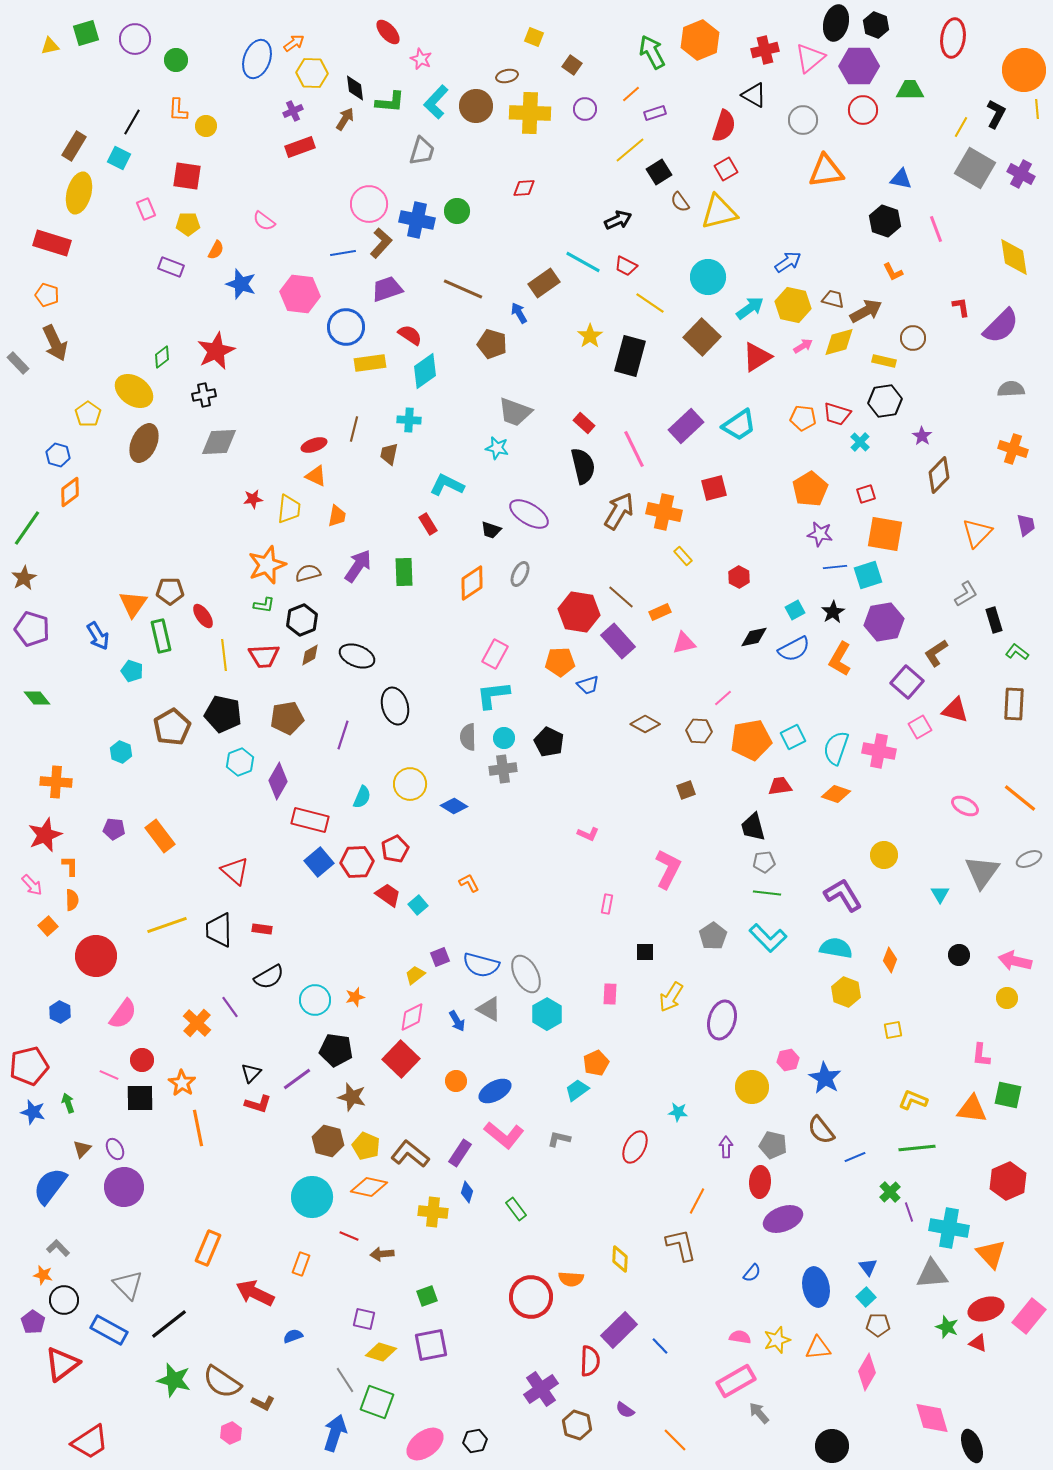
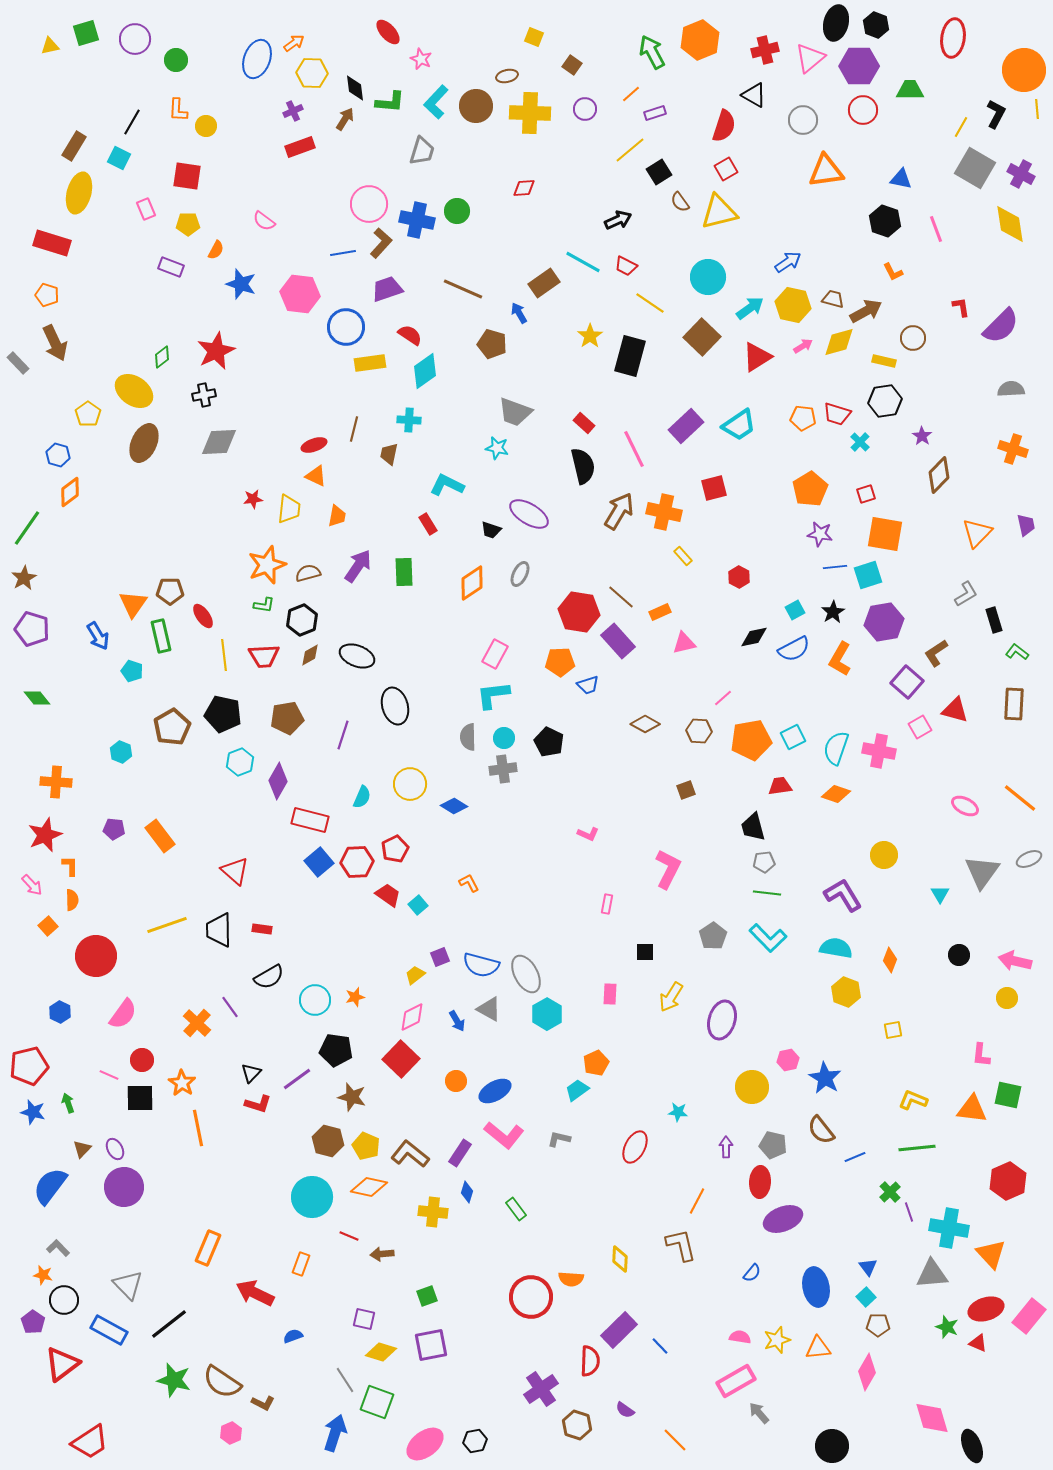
yellow diamond at (1014, 257): moved 4 px left, 33 px up
